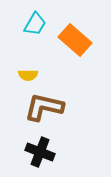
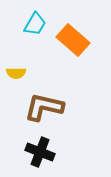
orange rectangle: moved 2 px left
yellow semicircle: moved 12 px left, 2 px up
